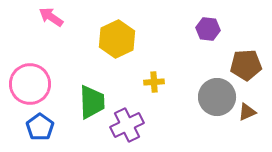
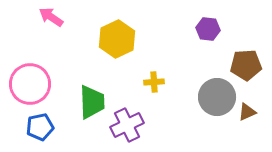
blue pentagon: rotated 24 degrees clockwise
